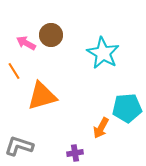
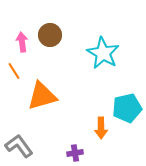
brown circle: moved 1 px left
pink arrow: moved 4 px left, 1 px up; rotated 54 degrees clockwise
cyan pentagon: rotated 8 degrees counterclockwise
orange arrow: rotated 30 degrees counterclockwise
gray L-shape: rotated 36 degrees clockwise
